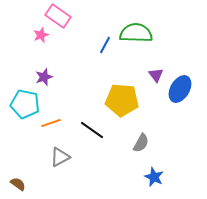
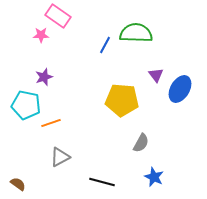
pink star: rotated 21 degrees clockwise
cyan pentagon: moved 1 px right, 1 px down
black line: moved 10 px right, 52 px down; rotated 20 degrees counterclockwise
